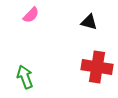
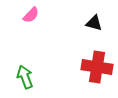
black triangle: moved 5 px right, 1 px down
